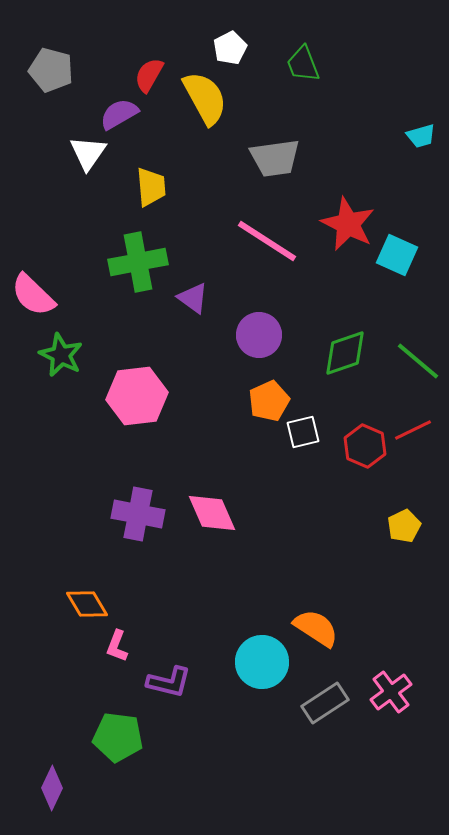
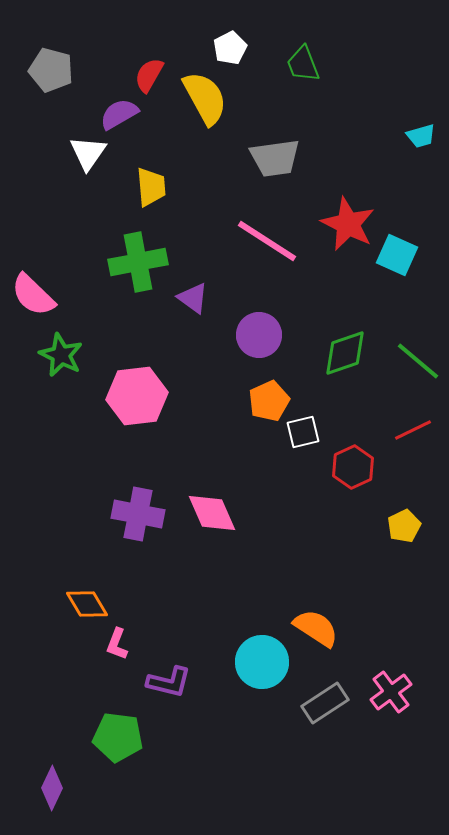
red hexagon: moved 12 px left, 21 px down; rotated 12 degrees clockwise
pink L-shape: moved 2 px up
